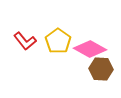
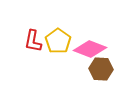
red L-shape: moved 8 px right; rotated 50 degrees clockwise
pink diamond: rotated 8 degrees counterclockwise
